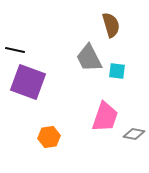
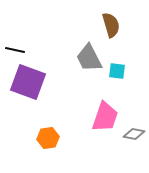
orange hexagon: moved 1 px left, 1 px down
